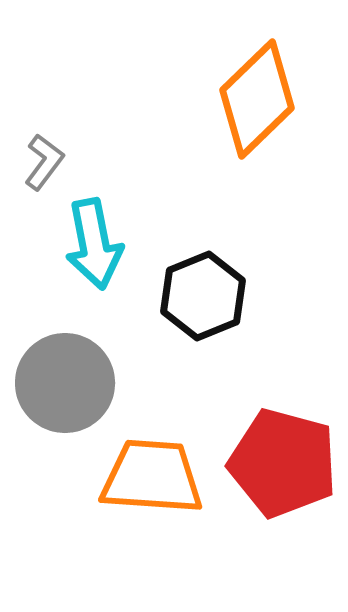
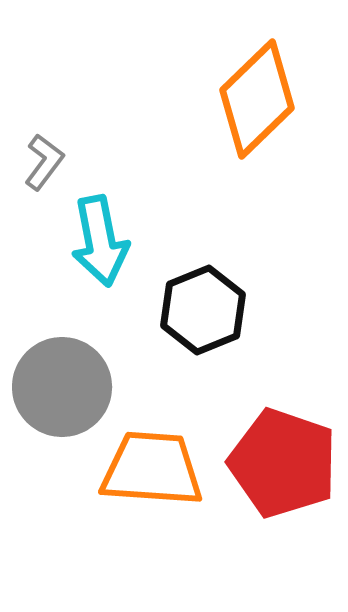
cyan arrow: moved 6 px right, 3 px up
black hexagon: moved 14 px down
gray circle: moved 3 px left, 4 px down
red pentagon: rotated 4 degrees clockwise
orange trapezoid: moved 8 px up
